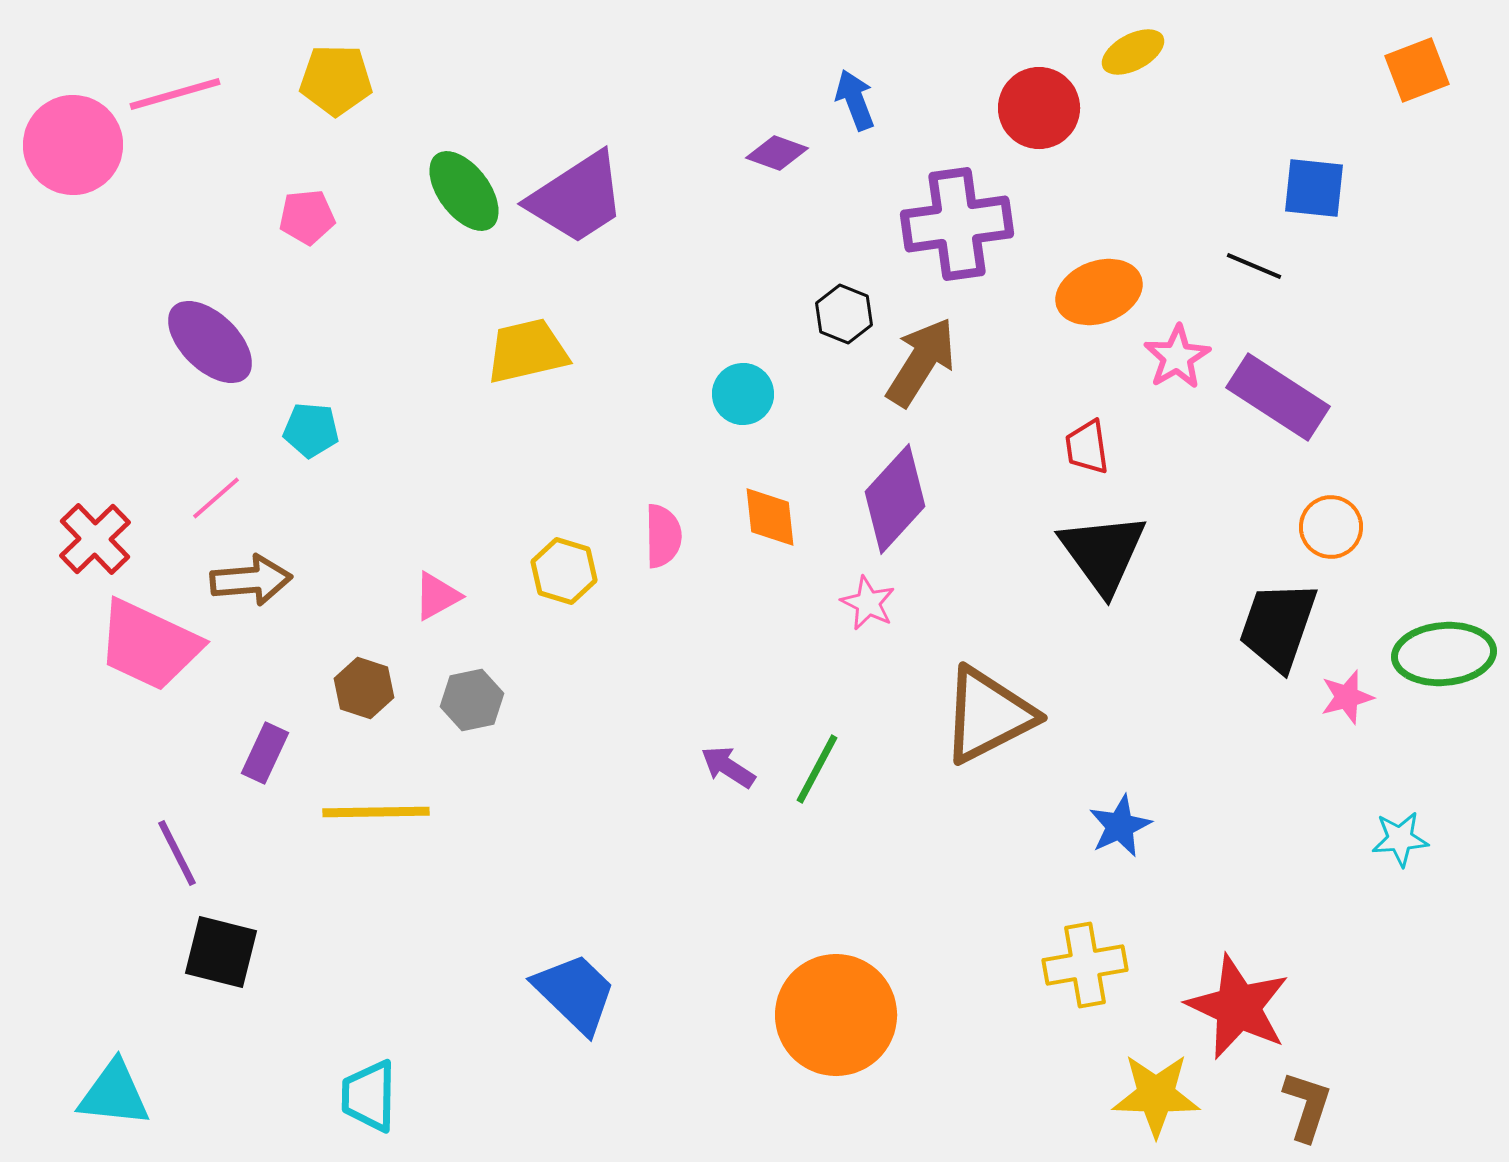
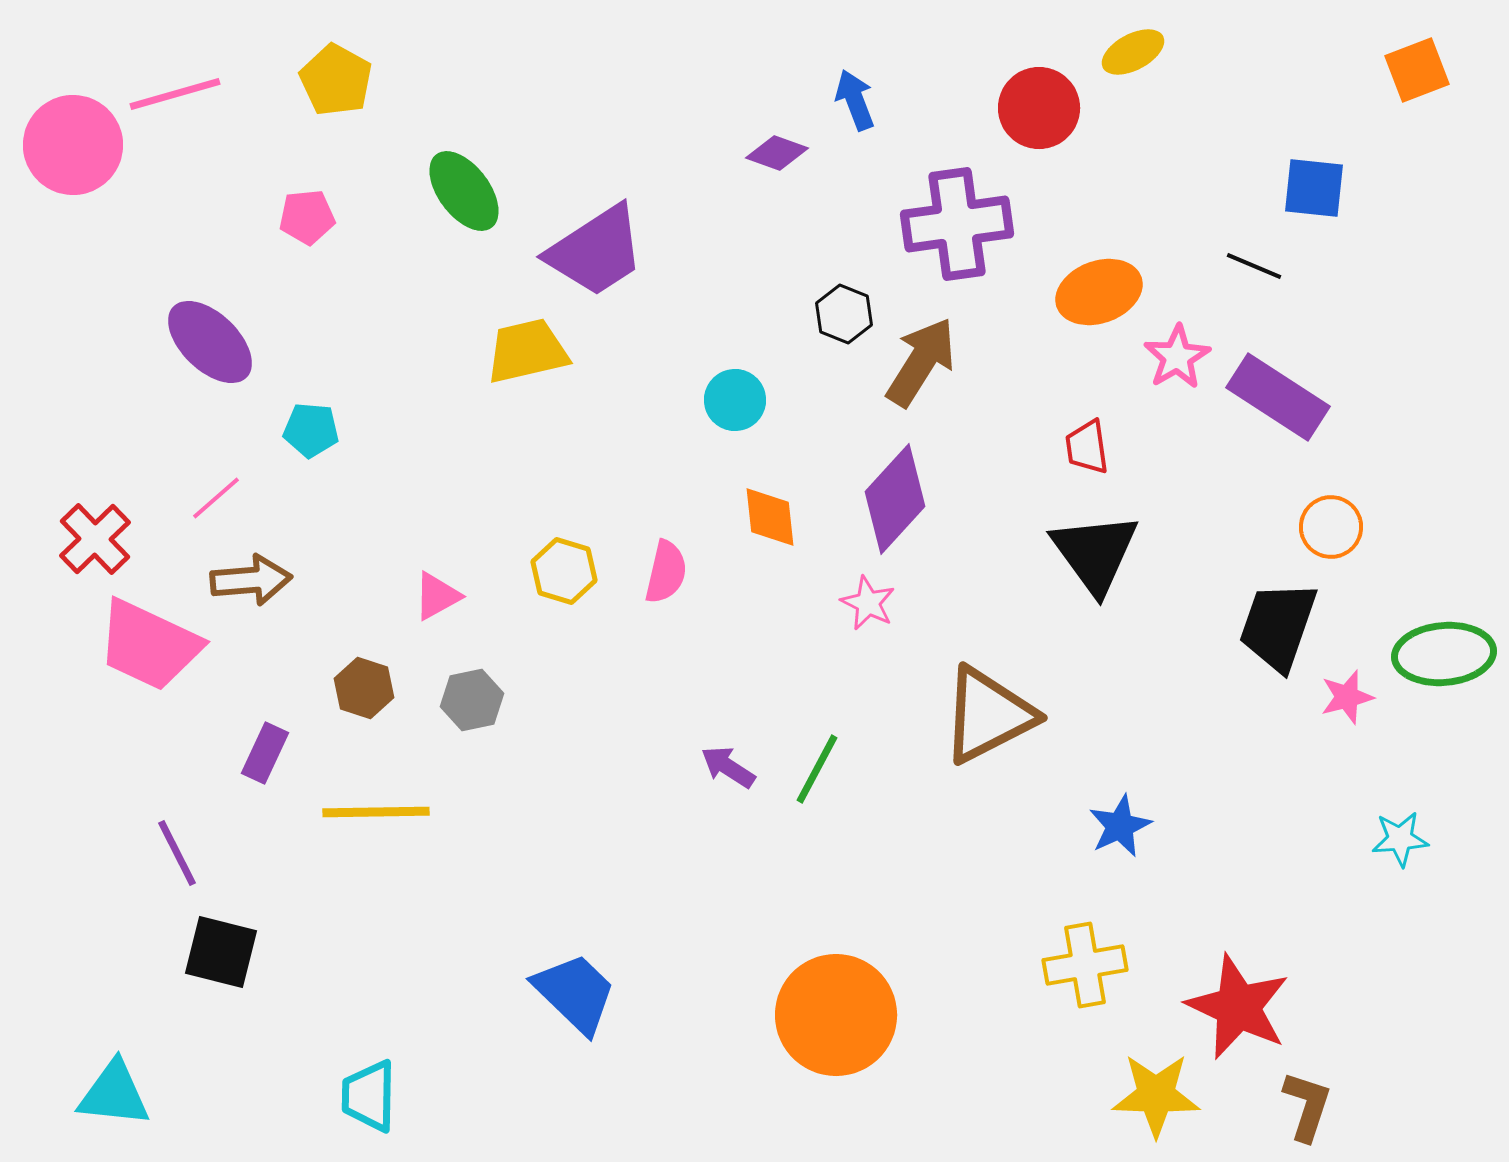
yellow pentagon at (336, 80): rotated 28 degrees clockwise
purple trapezoid at (577, 198): moved 19 px right, 53 px down
cyan circle at (743, 394): moved 8 px left, 6 px down
pink semicircle at (663, 536): moved 3 px right, 36 px down; rotated 14 degrees clockwise
black triangle at (1103, 553): moved 8 px left
